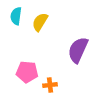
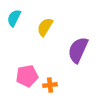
cyan semicircle: moved 2 px left, 2 px down; rotated 18 degrees clockwise
yellow semicircle: moved 5 px right, 5 px down
pink pentagon: moved 4 px down; rotated 15 degrees counterclockwise
